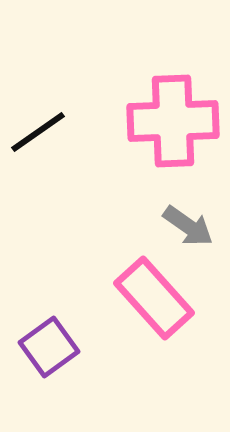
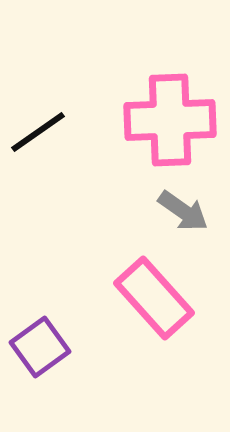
pink cross: moved 3 px left, 1 px up
gray arrow: moved 5 px left, 15 px up
purple square: moved 9 px left
